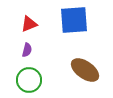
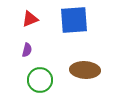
red triangle: moved 1 px right, 5 px up
brown ellipse: rotated 32 degrees counterclockwise
green circle: moved 11 px right
